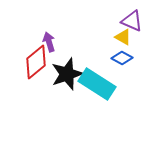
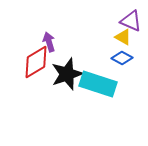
purple triangle: moved 1 px left
red diamond: rotated 8 degrees clockwise
cyan rectangle: moved 1 px right; rotated 15 degrees counterclockwise
